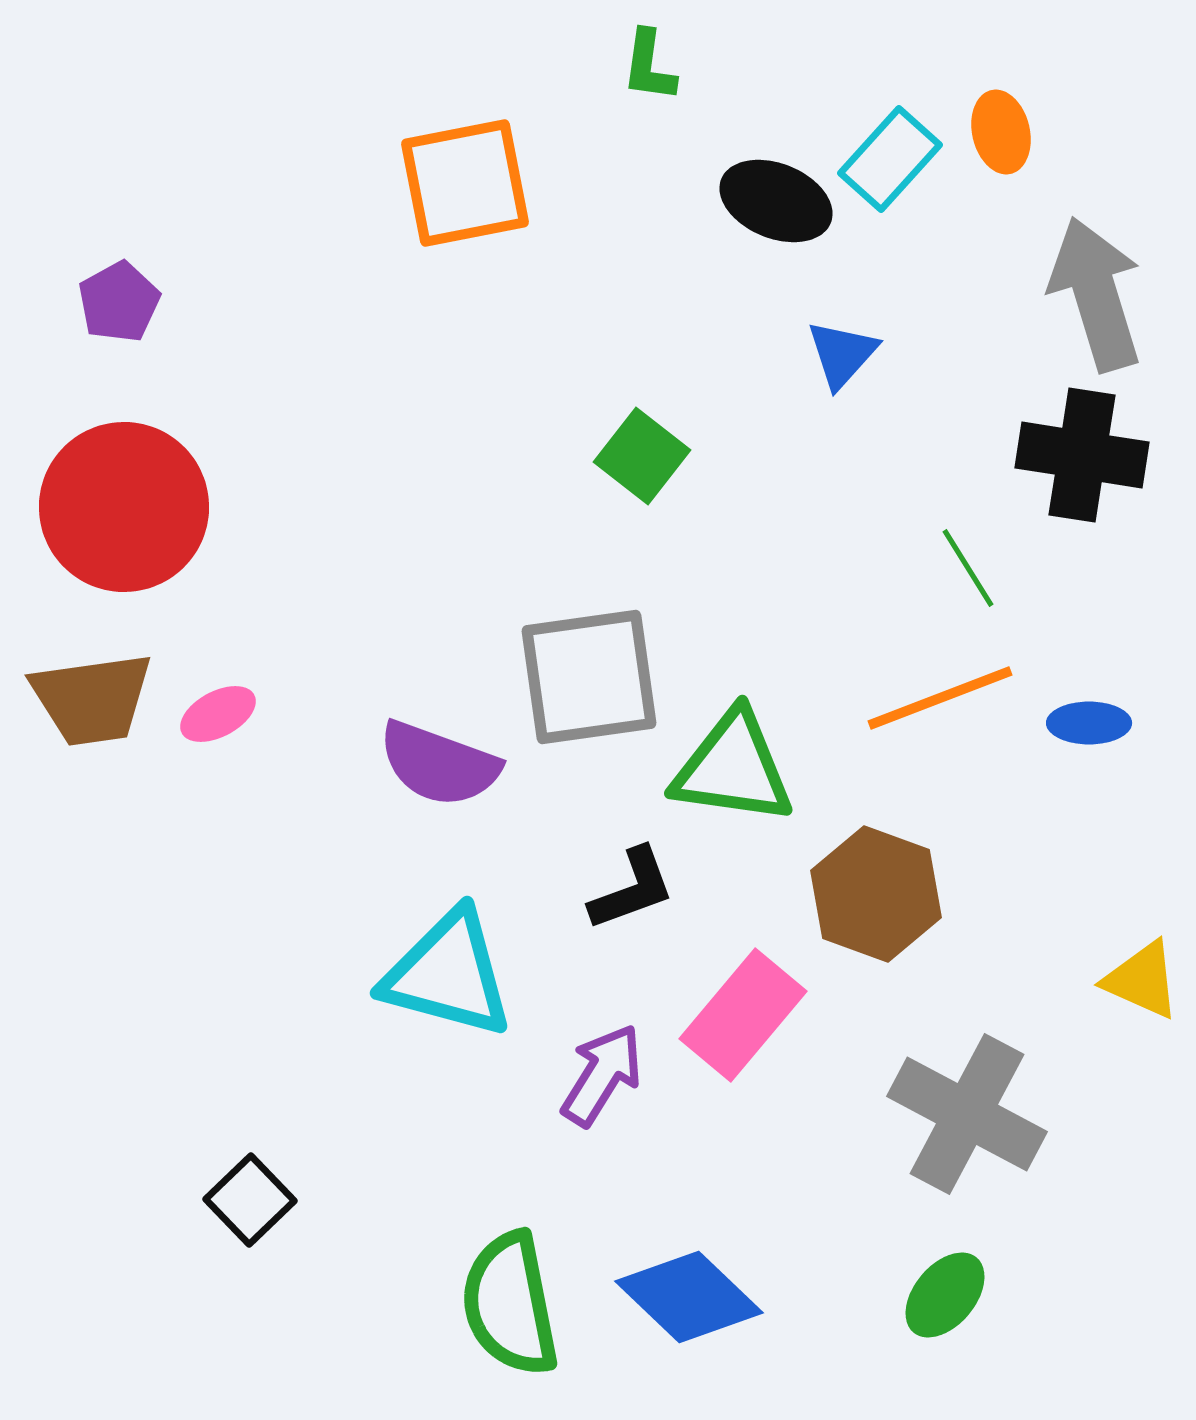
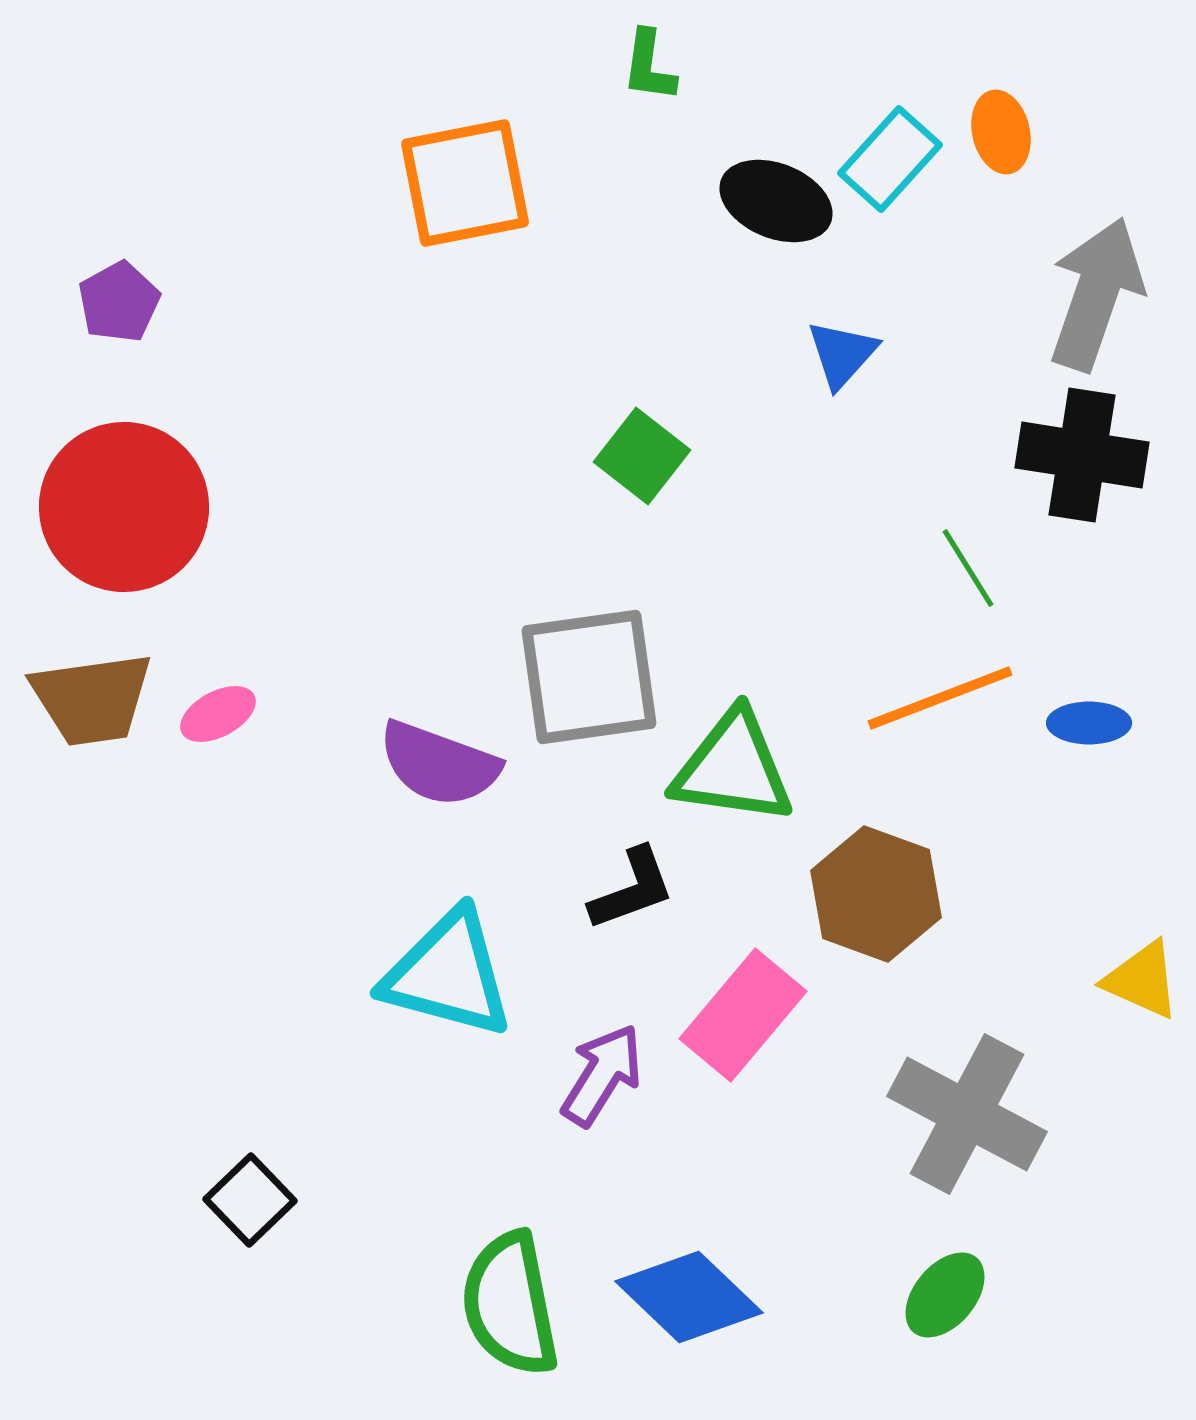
gray arrow: rotated 36 degrees clockwise
